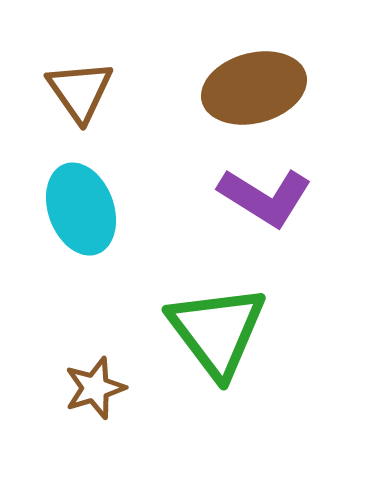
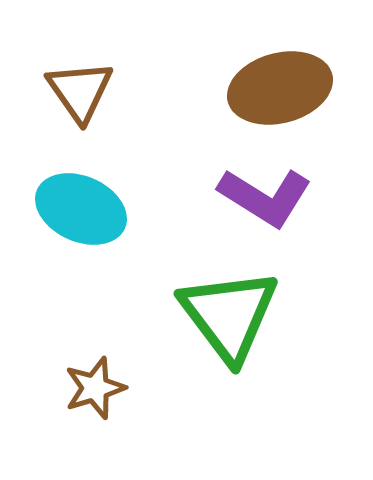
brown ellipse: moved 26 px right
cyan ellipse: rotated 46 degrees counterclockwise
green triangle: moved 12 px right, 16 px up
